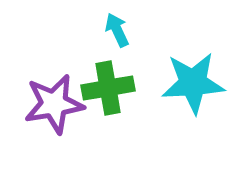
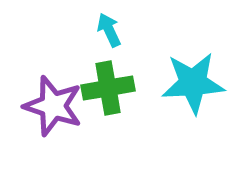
cyan arrow: moved 8 px left
purple star: moved 1 px left, 2 px down; rotated 28 degrees clockwise
